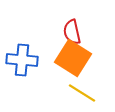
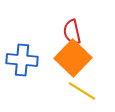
orange square: rotated 12 degrees clockwise
yellow line: moved 2 px up
